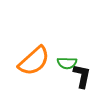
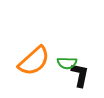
black L-shape: moved 2 px left, 1 px up
